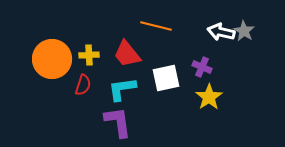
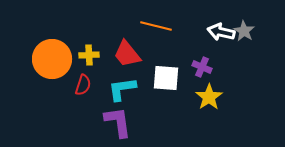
white square: rotated 16 degrees clockwise
